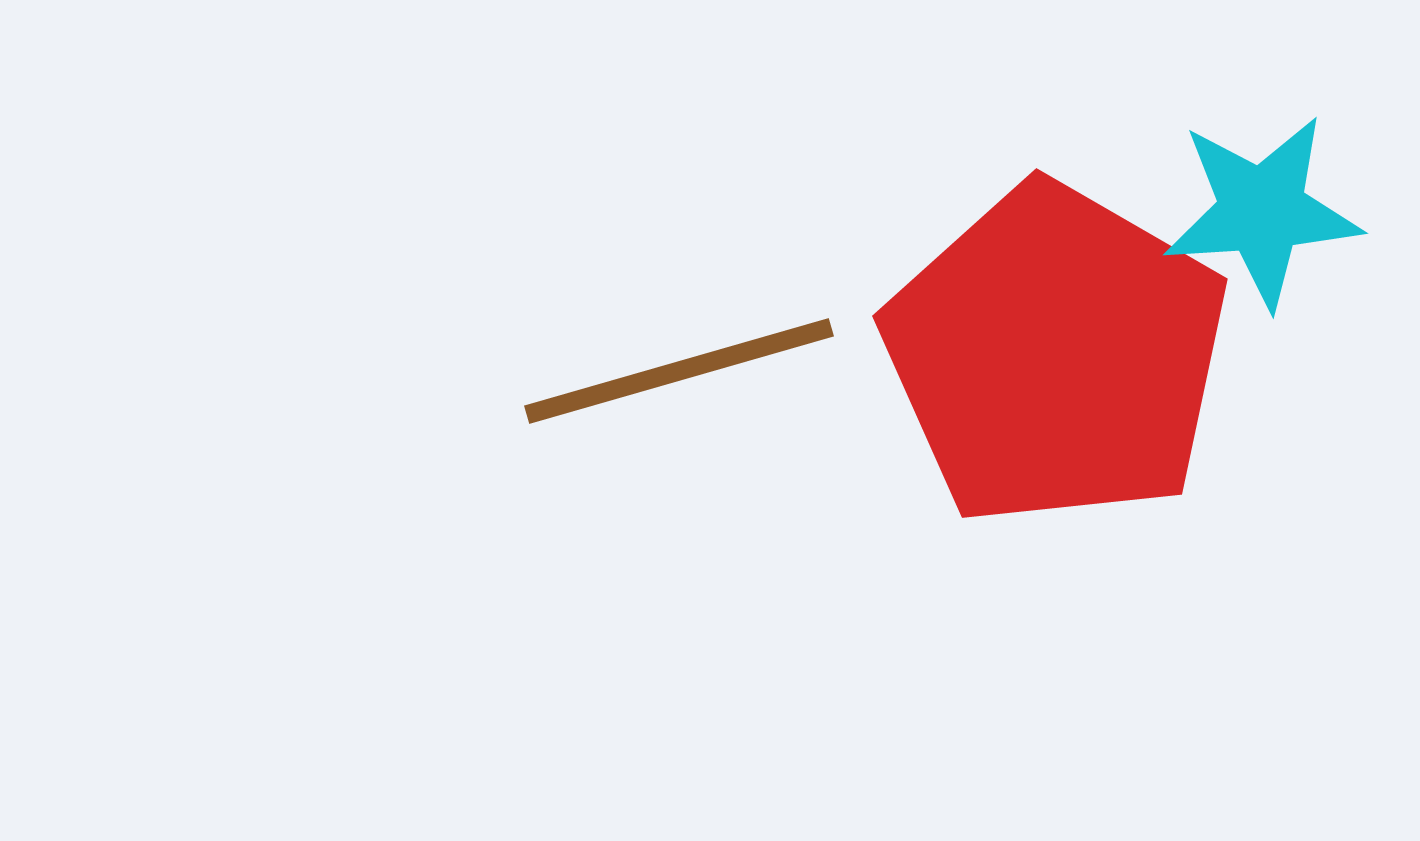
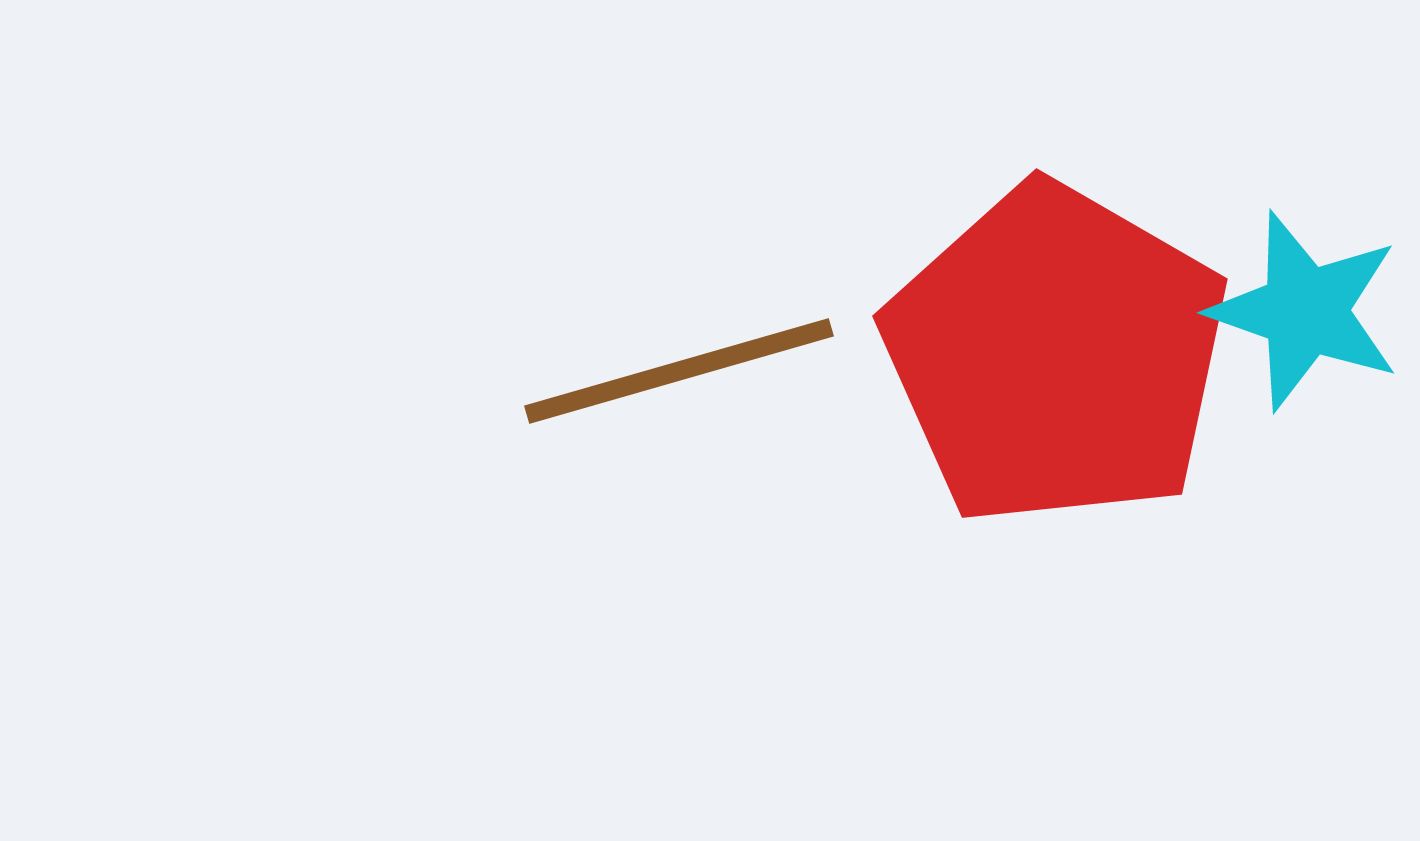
cyan star: moved 43 px right, 100 px down; rotated 23 degrees clockwise
